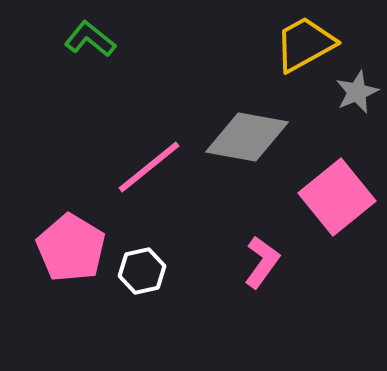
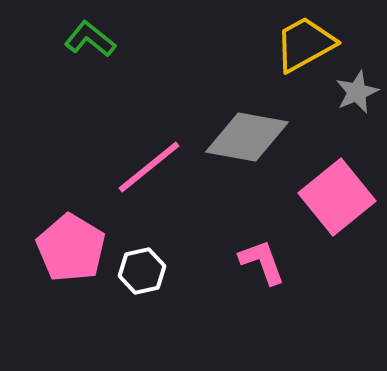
pink L-shape: rotated 56 degrees counterclockwise
